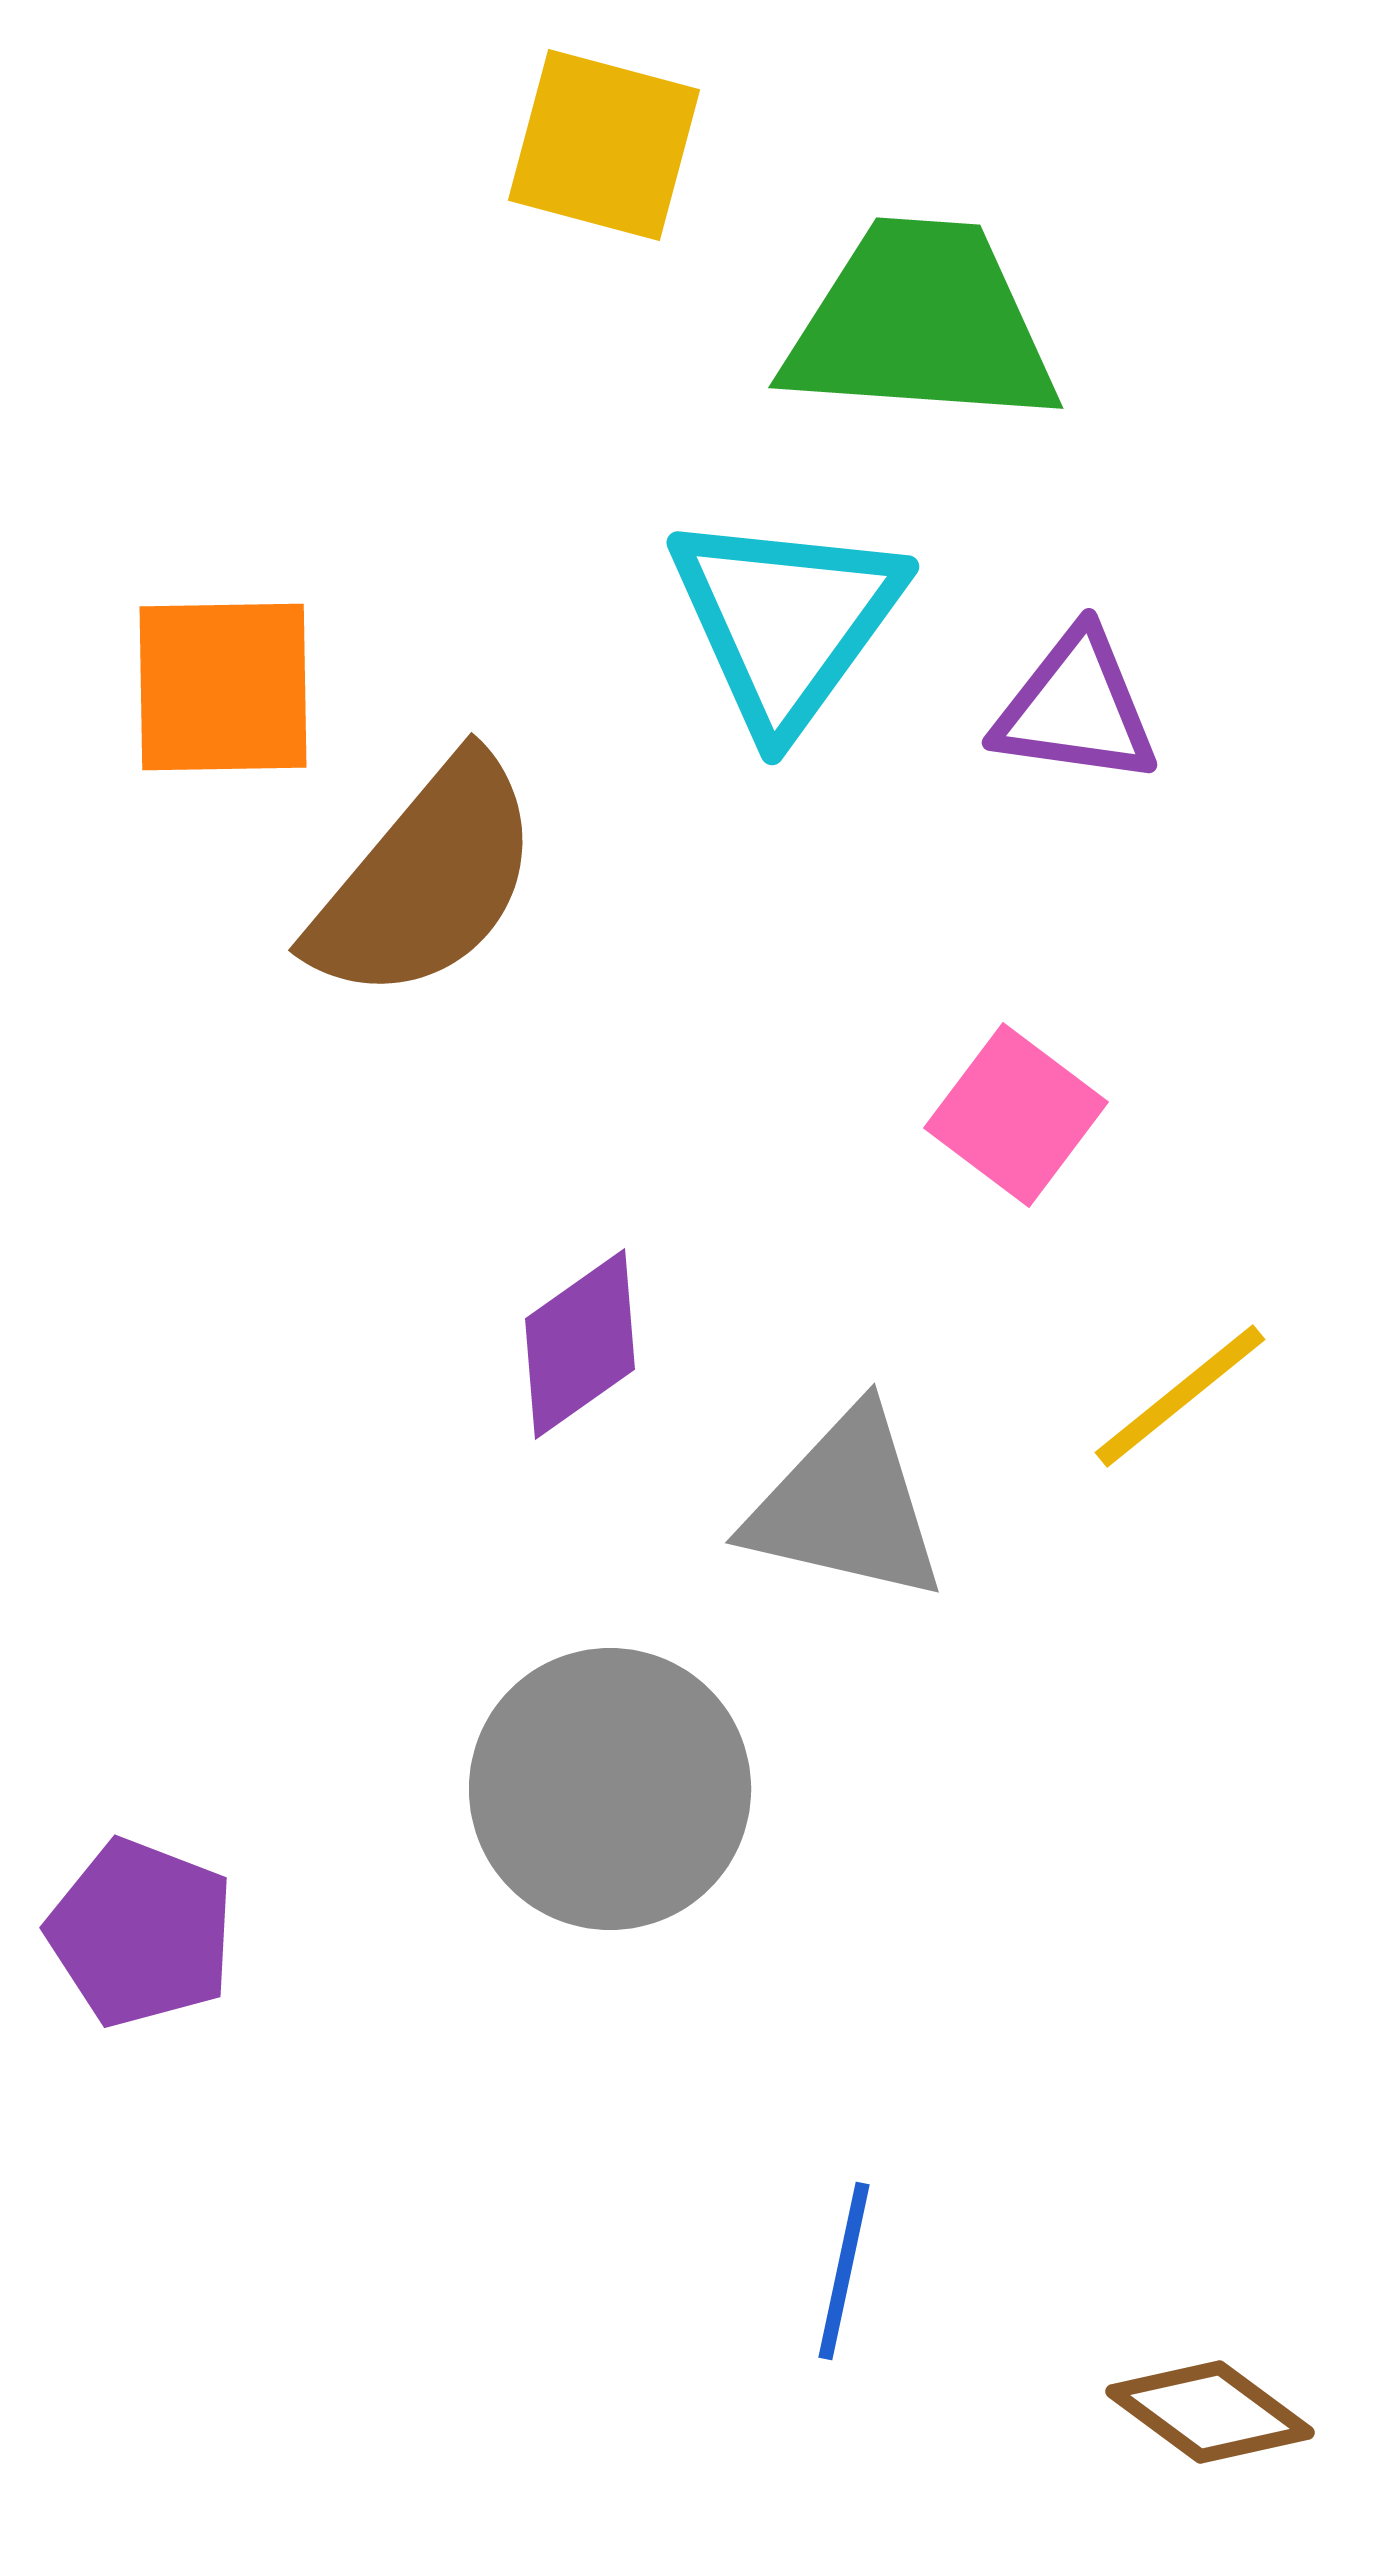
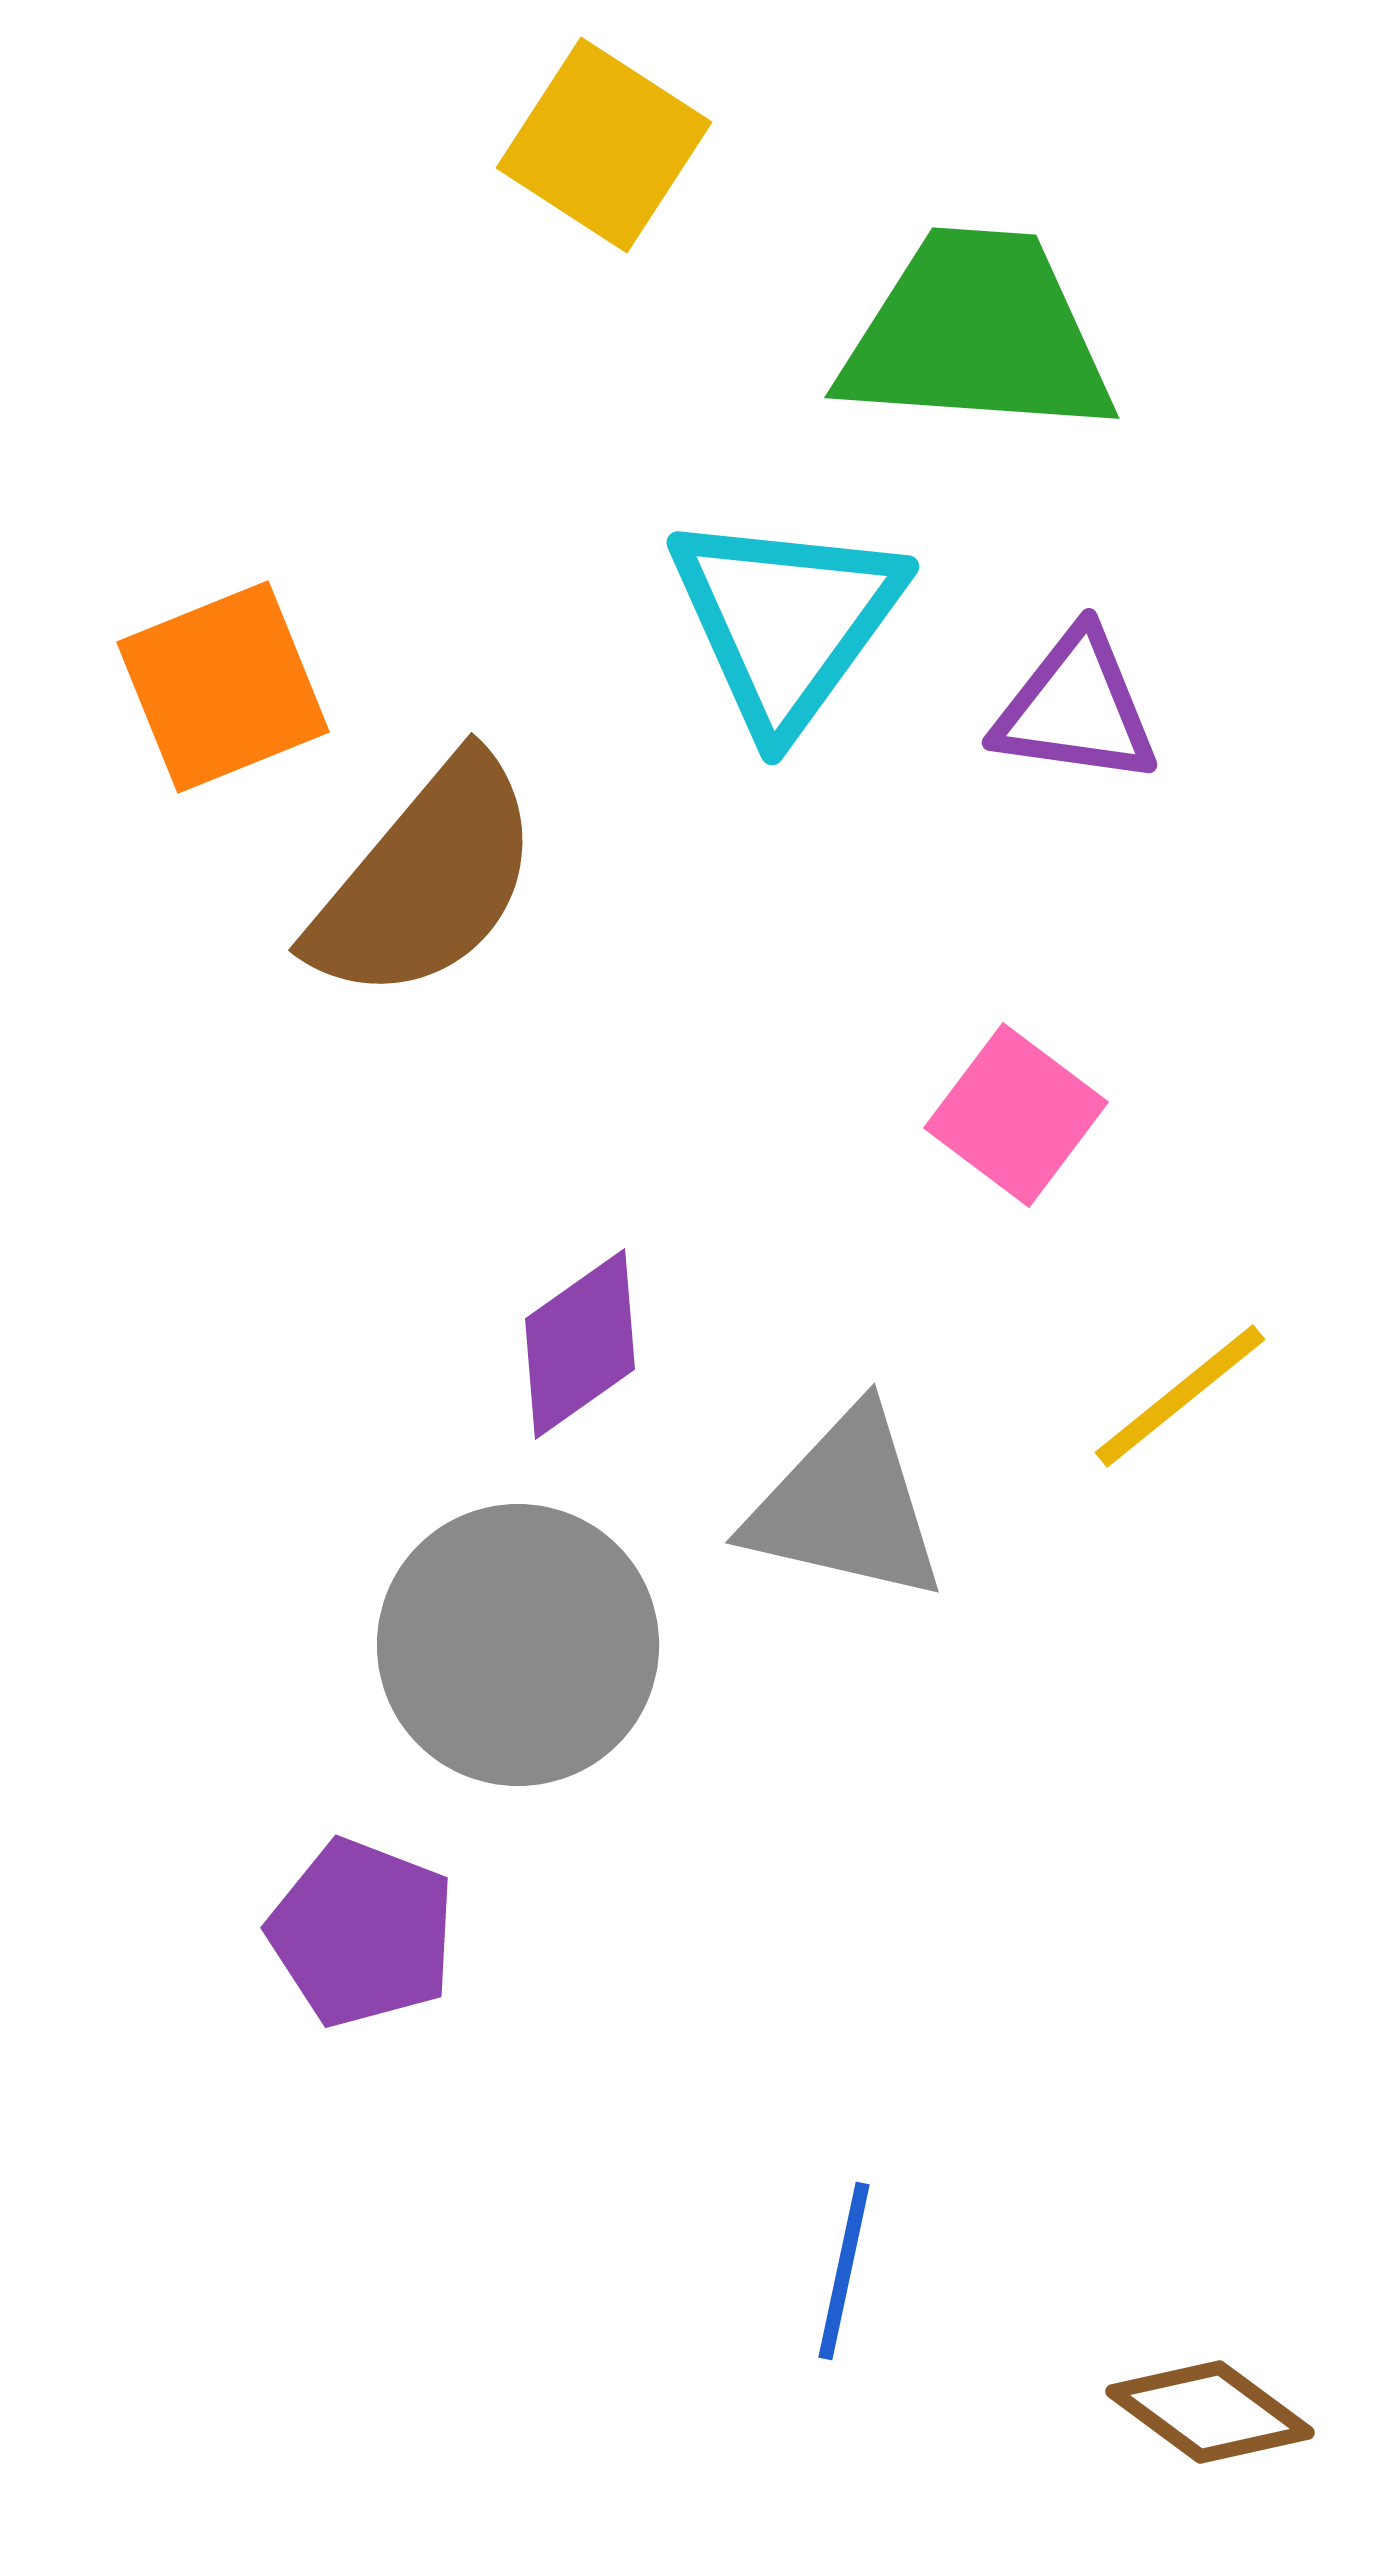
yellow square: rotated 18 degrees clockwise
green trapezoid: moved 56 px right, 10 px down
orange square: rotated 21 degrees counterclockwise
gray circle: moved 92 px left, 144 px up
purple pentagon: moved 221 px right
